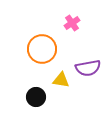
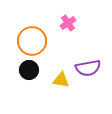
pink cross: moved 4 px left
orange circle: moved 10 px left, 8 px up
black circle: moved 7 px left, 27 px up
